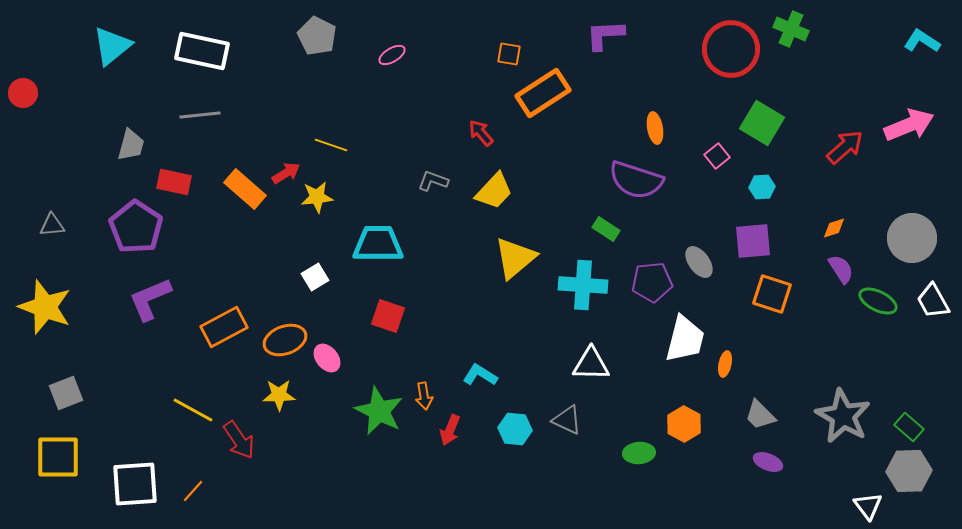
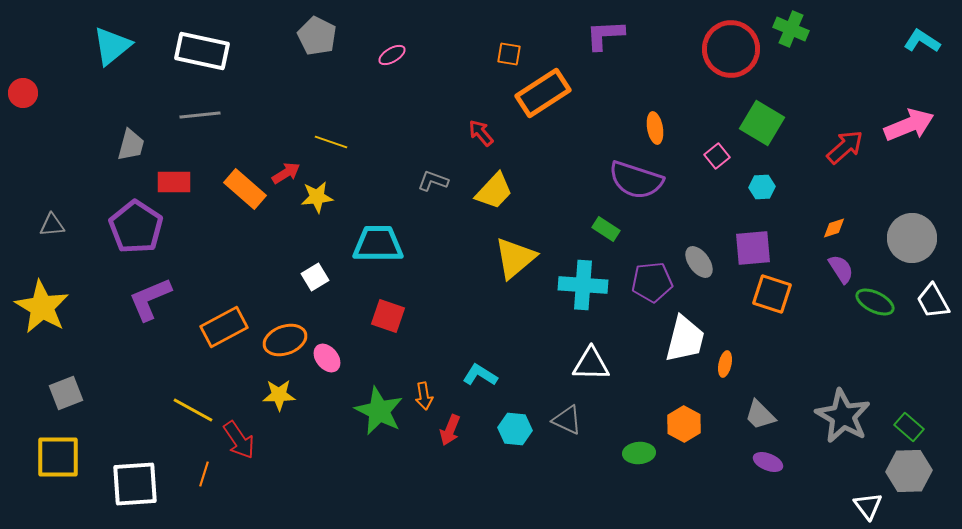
yellow line at (331, 145): moved 3 px up
red rectangle at (174, 182): rotated 12 degrees counterclockwise
purple square at (753, 241): moved 7 px down
green ellipse at (878, 301): moved 3 px left, 1 px down
yellow star at (45, 307): moved 3 px left; rotated 10 degrees clockwise
orange line at (193, 491): moved 11 px right, 17 px up; rotated 25 degrees counterclockwise
